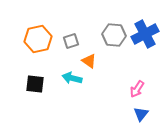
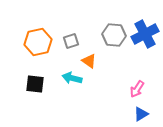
orange hexagon: moved 3 px down
blue triangle: rotated 21 degrees clockwise
